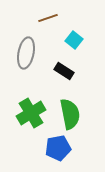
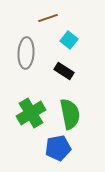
cyan square: moved 5 px left
gray ellipse: rotated 8 degrees counterclockwise
